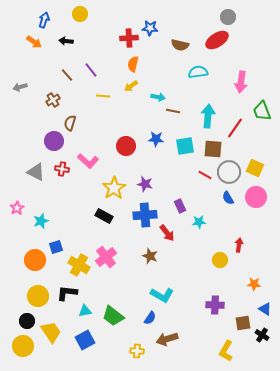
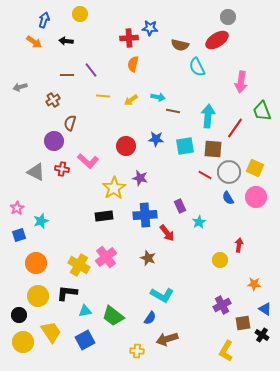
cyan semicircle at (198, 72): moved 1 px left, 5 px up; rotated 108 degrees counterclockwise
brown line at (67, 75): rotated 48 degrees counterclockwise
yellow arrow at (131, 86): moved 14 px down
purple star at (145, 184): moved 5 px left, 6 px up
black rectangle at (104, 216): rotated 36 degrees counterclockwise
cyan star at (199, 222): rotated 24 degrees counterclockwise
blue square at (56, 247): moved 37 px left, 12 px up
brown star at (150, 256): moved 2 px left, 2 px down
orange circle at (35, 260): moved 1 px right, 3 px down
purple cross at (215, 305): moved 7 px right; rotated 30 degrees counterclockwise
black circle at (27, 321): moved 8 px left, 6 px up
yellow circle at (23, 346): moved 4 px up
